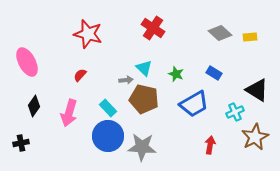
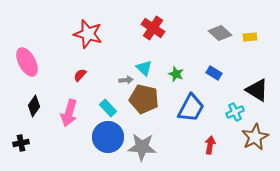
blue trapezoid: moved 3 px left, 4 px down; rotated 32 degrees counterclockwise
blue circle: moved 1 px down
